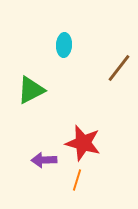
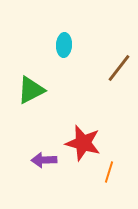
orange line: moved 32 px right, 8 px up
